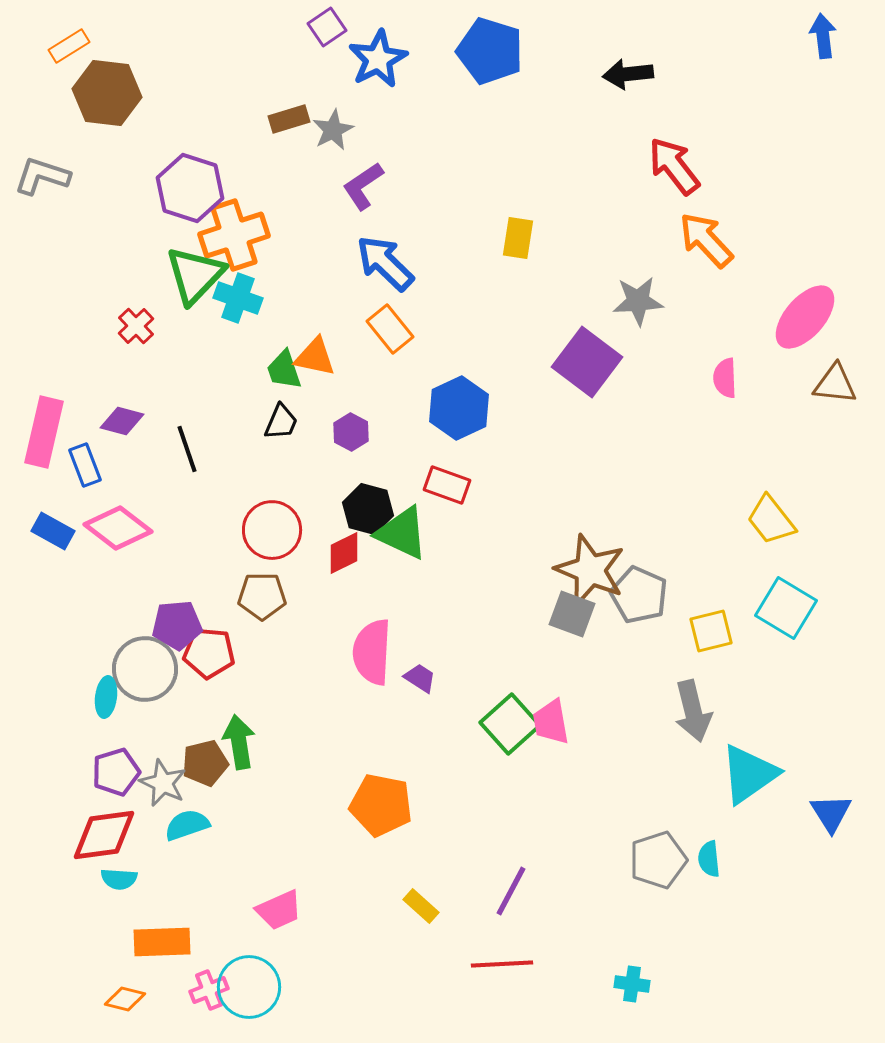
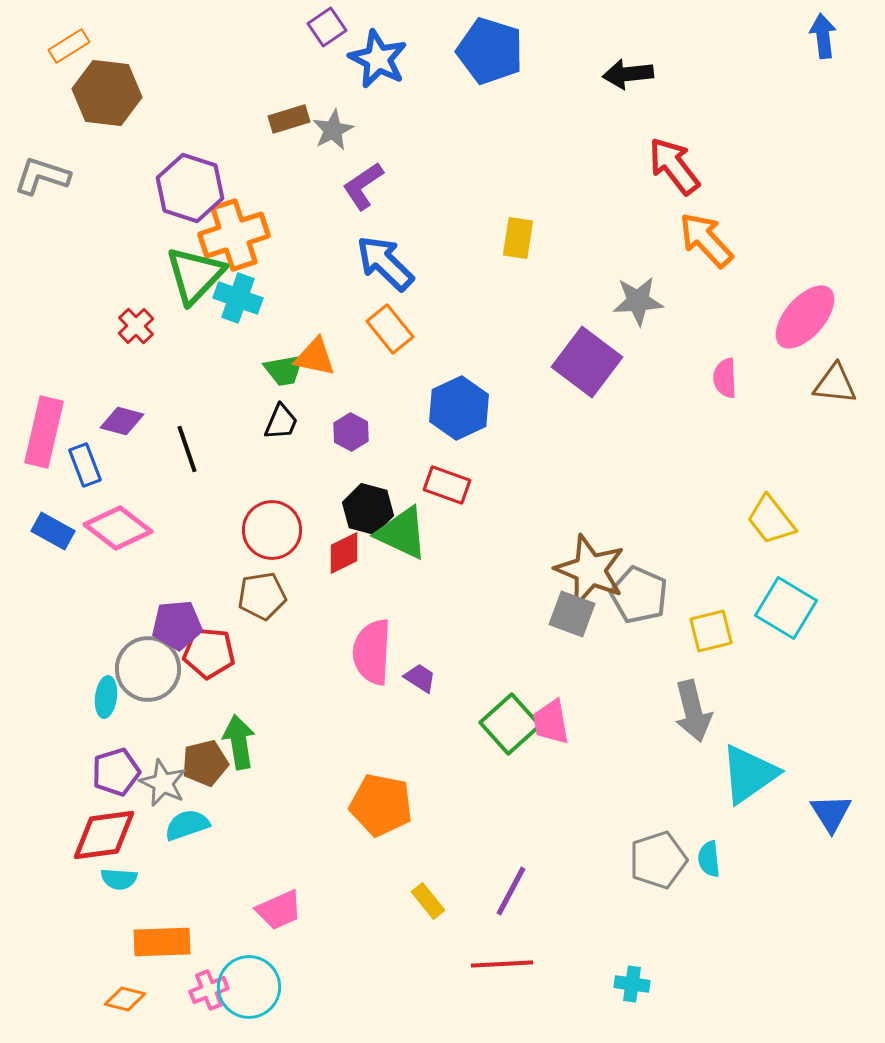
blue star at (378, 59): rotated 18 degrees counterclockwise
green trapezoid at (284, 370): rotated 81 degrees counterclockwise
brown pentagon at (262, 596): rotated 9 degrees counterclockwise
gray circle at (145, 669): moved 3 px right
yellow rectangle at (421, 906): moved 7 px right, 5 px up; rotated 9 degrees clockwise
